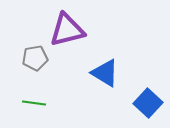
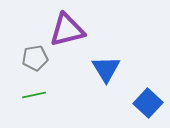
blue triangle: moved 1 px right, 4 px up; rotated 28 degrees clockwise
green line: moved 8 px up; rotated 20 degrees counterclockwise
